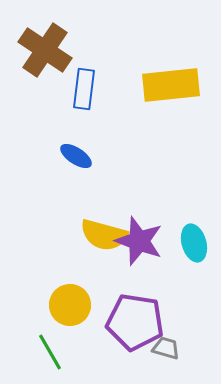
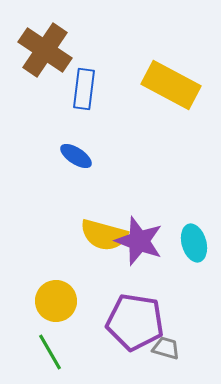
yellow rectangle: rotated 34 degrees clockwise
yellow circle: moved 14 px left, 4 px up
